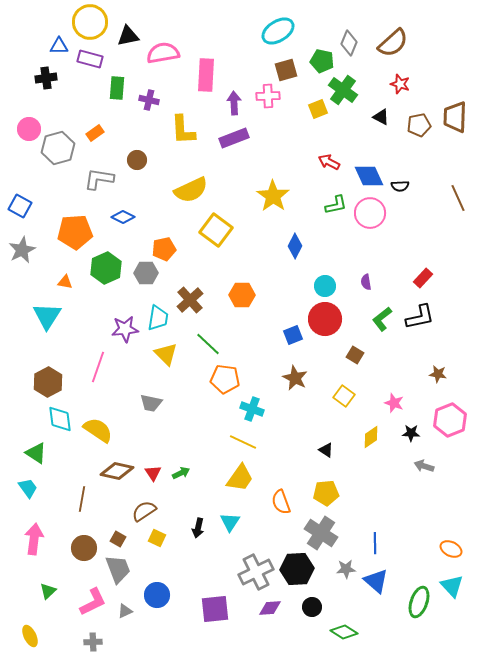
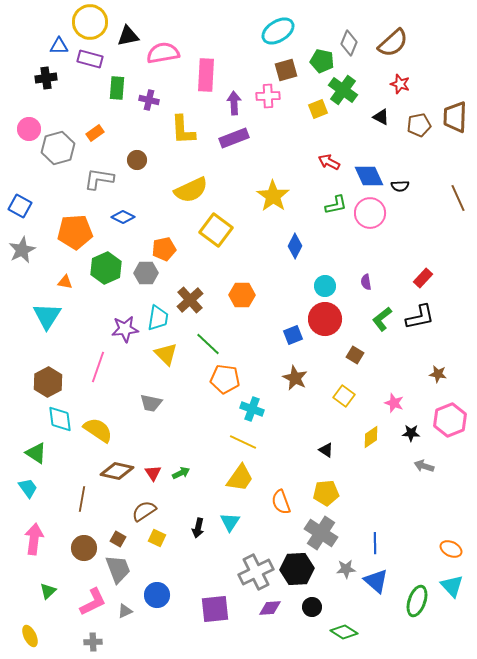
green ellipse at (419, 602): moved 2 px left, 1 px up
